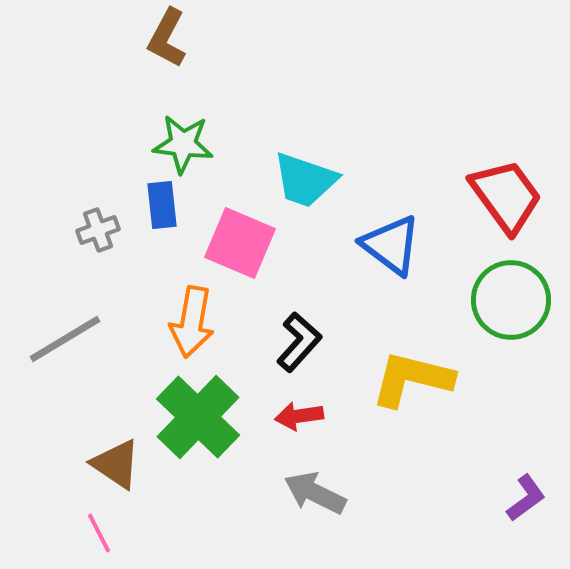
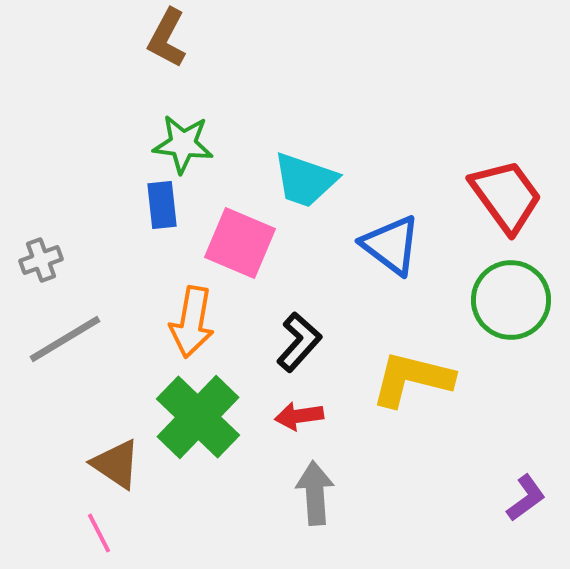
gray cross: moved 57 px left, 30 px down
gray arrow: rotated 60 degrees clockwise
